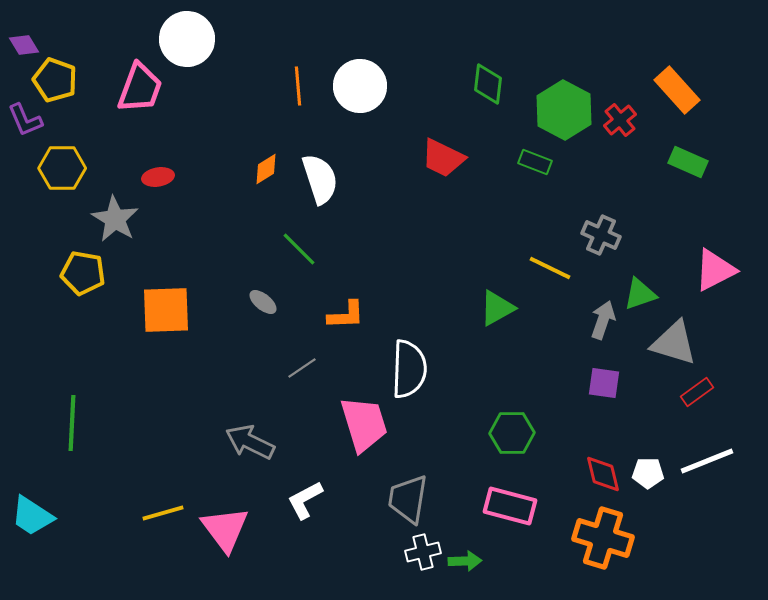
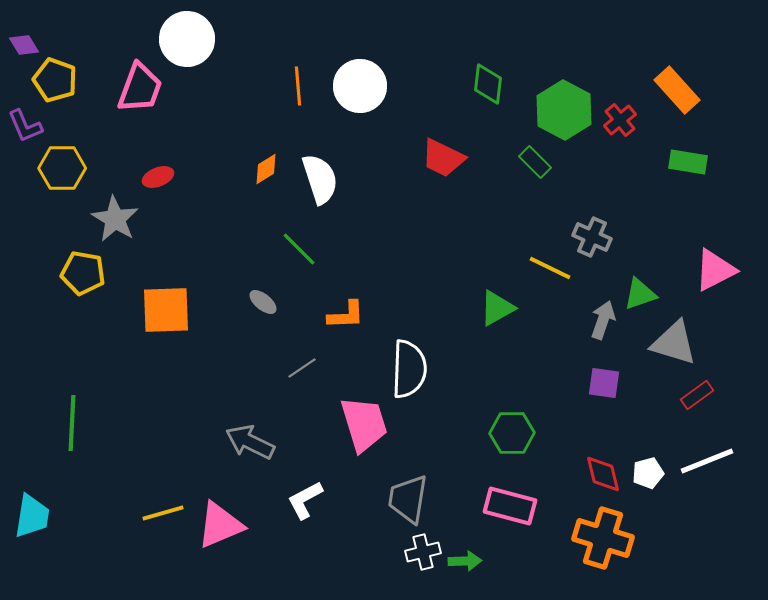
purple L-shape at (25, 120): moved 6 px down
green rectangle at (535, 162): rotated 24 degrees clockwise
green rectangle at (688, 162): rotated 15 degrees counterclockwise
red ellipse at (158, 177): rotated 12 degrees counterclockwise
gray cross at (601, 235): moved 9 px left, 2 px down
red rectangle at (697, 392): moved 3 px down
white pentagon at (648, 473): rotated 16 degrees counterclockwise
cyan trapezoid at (32, 516): rotated 114 degrees counterclockwise
pink triangle at (225, 529): moved 5 px left, 4 px up; rotated 44 degrees clockwise
